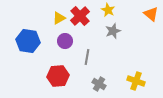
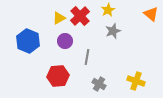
yellow star: rotated 16 degrees clockwise
blue hexagon: rotated 15 degrees clockwise
